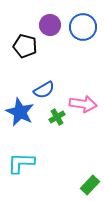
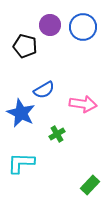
blue star: moved 1 px right, 1 px down
green cross: moved 17 px down
